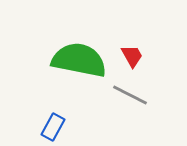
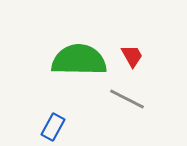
green semicircle: rotated 10 degrees counterclockwise
gray line: moved 3 px left, 4 px down
